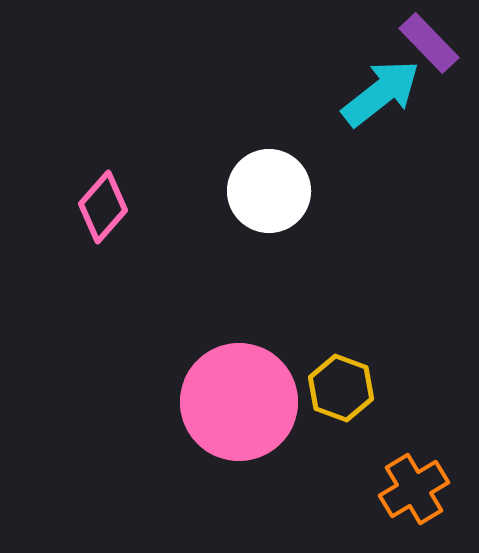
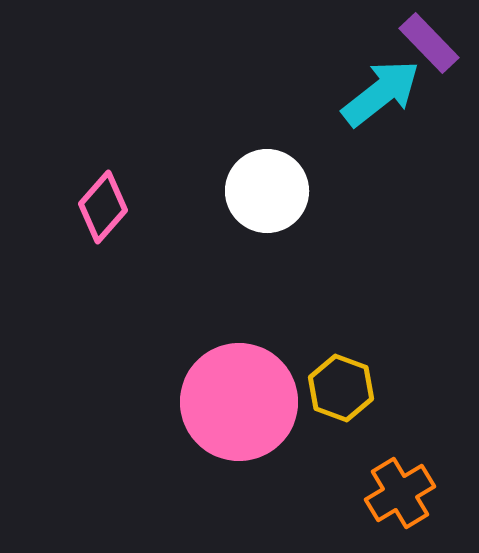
white circle: moved 2 px left
orange cross: moved 14 px left, 4 px down
